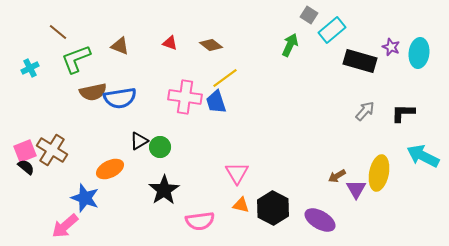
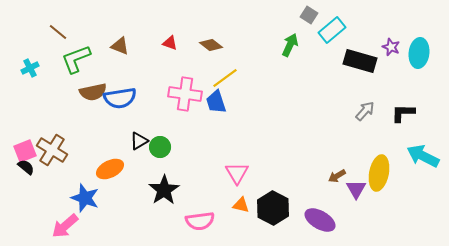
pink cross: moved 3 px up
